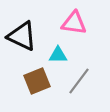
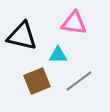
black triangle: rotated 12 degrees counterclockwise
gray line: rotated 16 degrees clockwise
